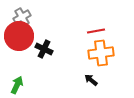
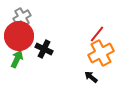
red line: moved 1 px right, 3 px down; rotated 42 degrees counterclockwise
orange cross: rotated 20 degrees counterclockwise
black arrow: moved 3 px up
green arrow: moved 26 px up
